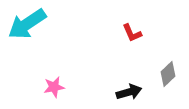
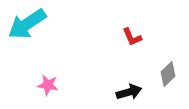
red L-shape: moved 4 px down
pink star: moved 6 px left, 2 px up; rotated 20 degrees clockwise
